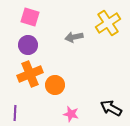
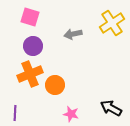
yellow cross: moved 4 px right
gray arrow: moved 1 px left, 3 px up
purple circle: moved 5 px right, 1 px down
